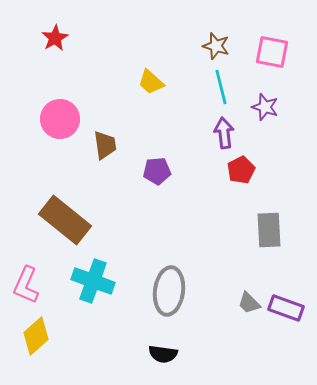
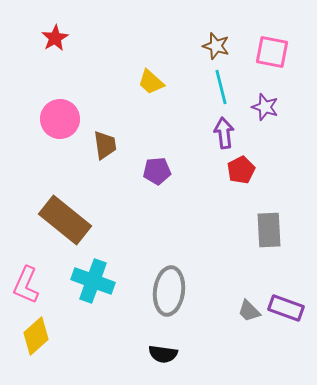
gray trapezoid: moved 8 px down
